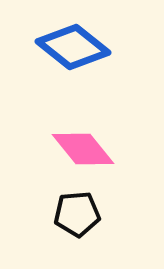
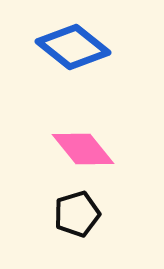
black pentagon: rotated 12 degrees counterclockwise
